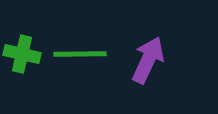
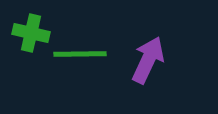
green cross: moved 9 px right, 21 px up
